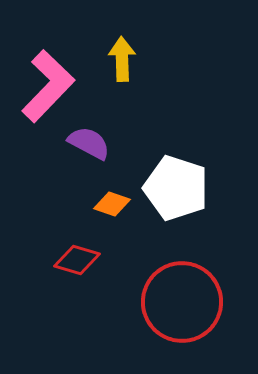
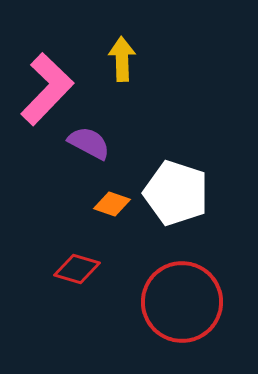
pink L-shape: moved 1 px left, 3 px down
white pentagon: moved 5 px down
red diamond: moved 9 px down
